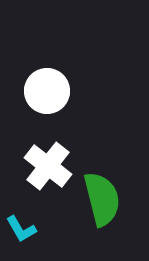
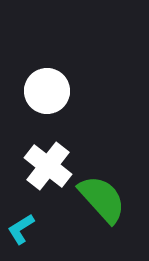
green semicircle: rotated 28 degrees counterclockwise
cyan L-shape: rotated 88 degrees clockwise
